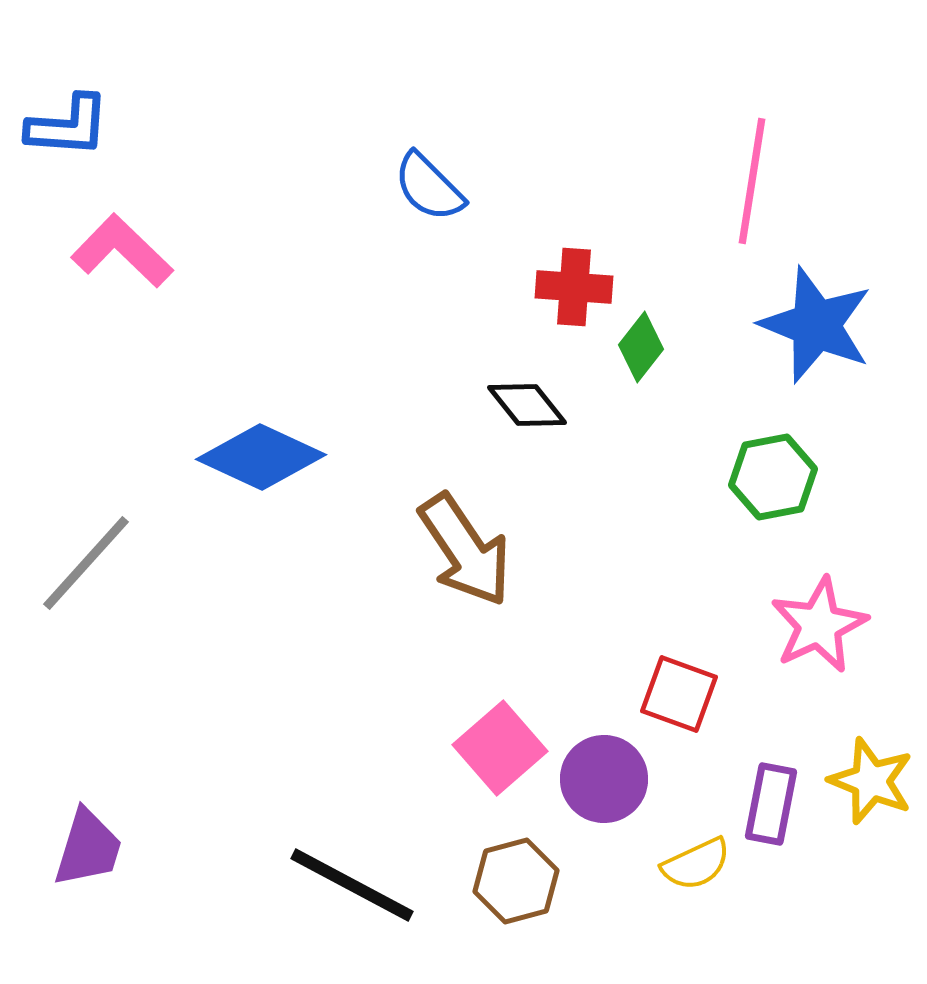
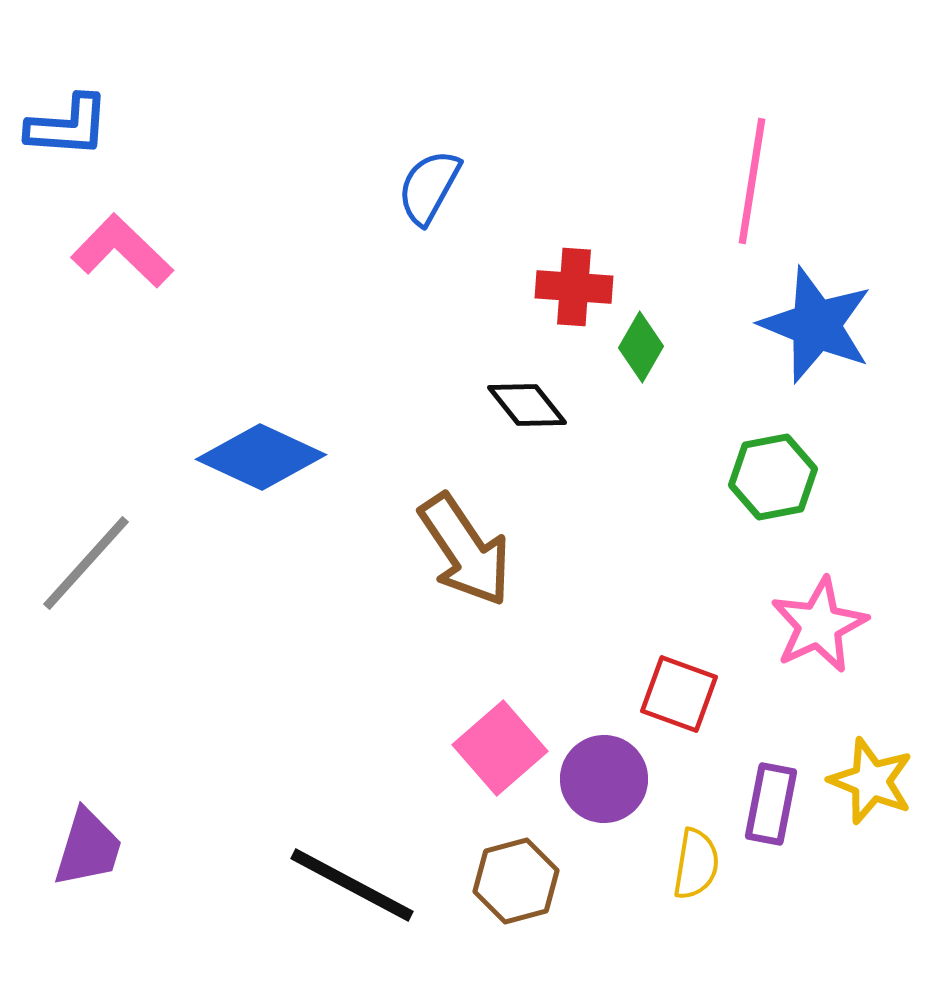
blue semicircle: rotated 74 degrees clockwise
green diamond: rotated 8 degrees counterclockwise
yellow semicircle: rotated 56 degrees counterclockwise
